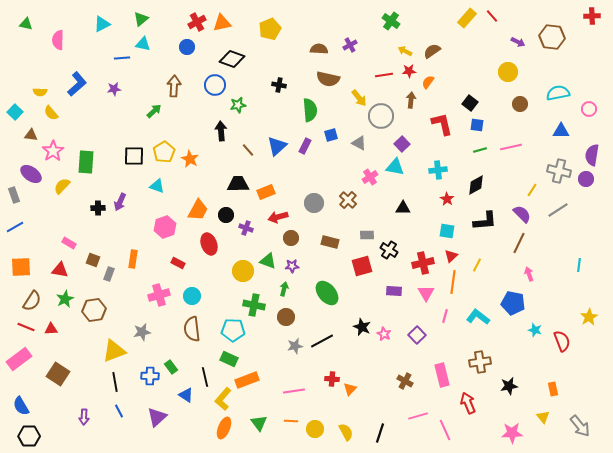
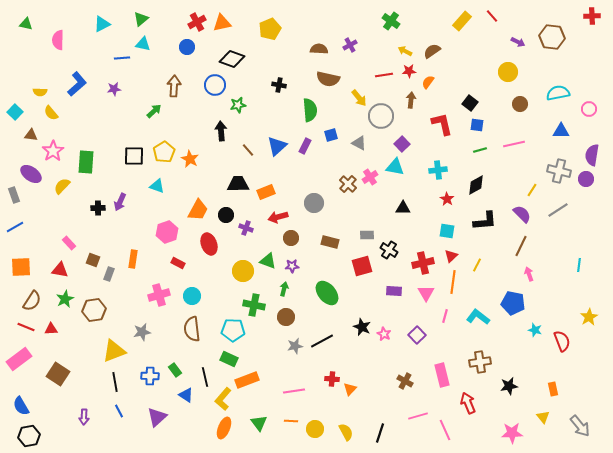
yellow rectangle at (467, 18): moved 5 px left, 3 px down
pink line at (511, 147): moved 3 px right, 3 px up
brown cross at (348, 200): moved 16 px up
pink hexagon at (165, 227): moved 2 px right, 5 px down
pink rectangle at (69, 243): rotated 16 degrees clockwise
brown line at (519, 243): moved 2 px right, 3 px down
green rectangle at (171, 367): moved 4 px right, 3 px down
black hexagon at (29, 436): rotated 10 degrees counterclockwise
